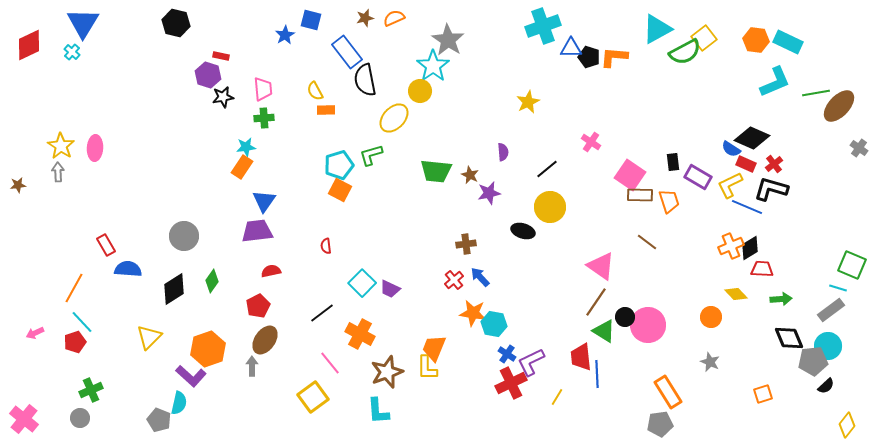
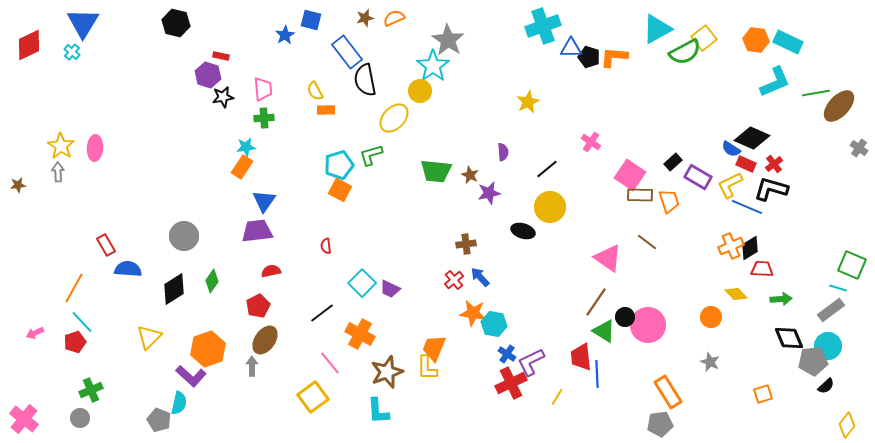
black rectangle at (673, 162): rotated 54 degrees clockwise
pink triangle at (601, 266): moved 7 px right, 8 px up
